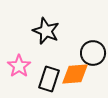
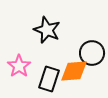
black star: moved 1 px right, 1 px up
black circle: moved 1 px left
orange diamond: moved 1 px left, 3 px up
